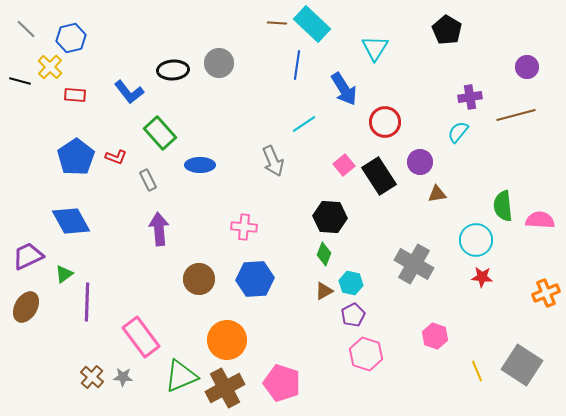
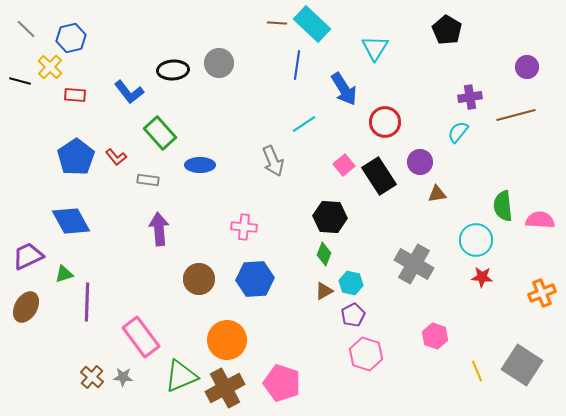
red L-shape at (116, 157): rotated 30 degrees clockwise
gray rectangle at (148, 180): rotated 55 degrees counterclockwise
green triangle at (64, 274): rotated 18 degrees clockwise
orange cross at (546, 293): moved 4 px left
